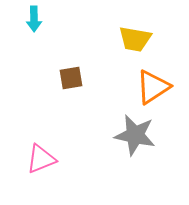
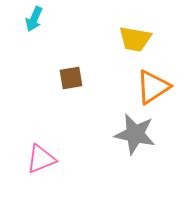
cyan arrow: rotated 25 degrees clockwise
gray star: moved 1 px up
